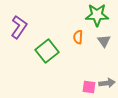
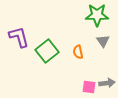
purple L-shape: moved 10 px down; rotated 50 degrees counterclockwise
orange semicircle: moved 15 px down; rotated 16 degrees counterclockwise
gray triangle: moved 1 px left
